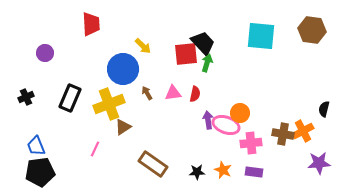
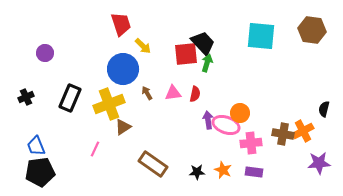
red trapezoid: moved 30 px right; rotated 15 degrees counterclockwise
